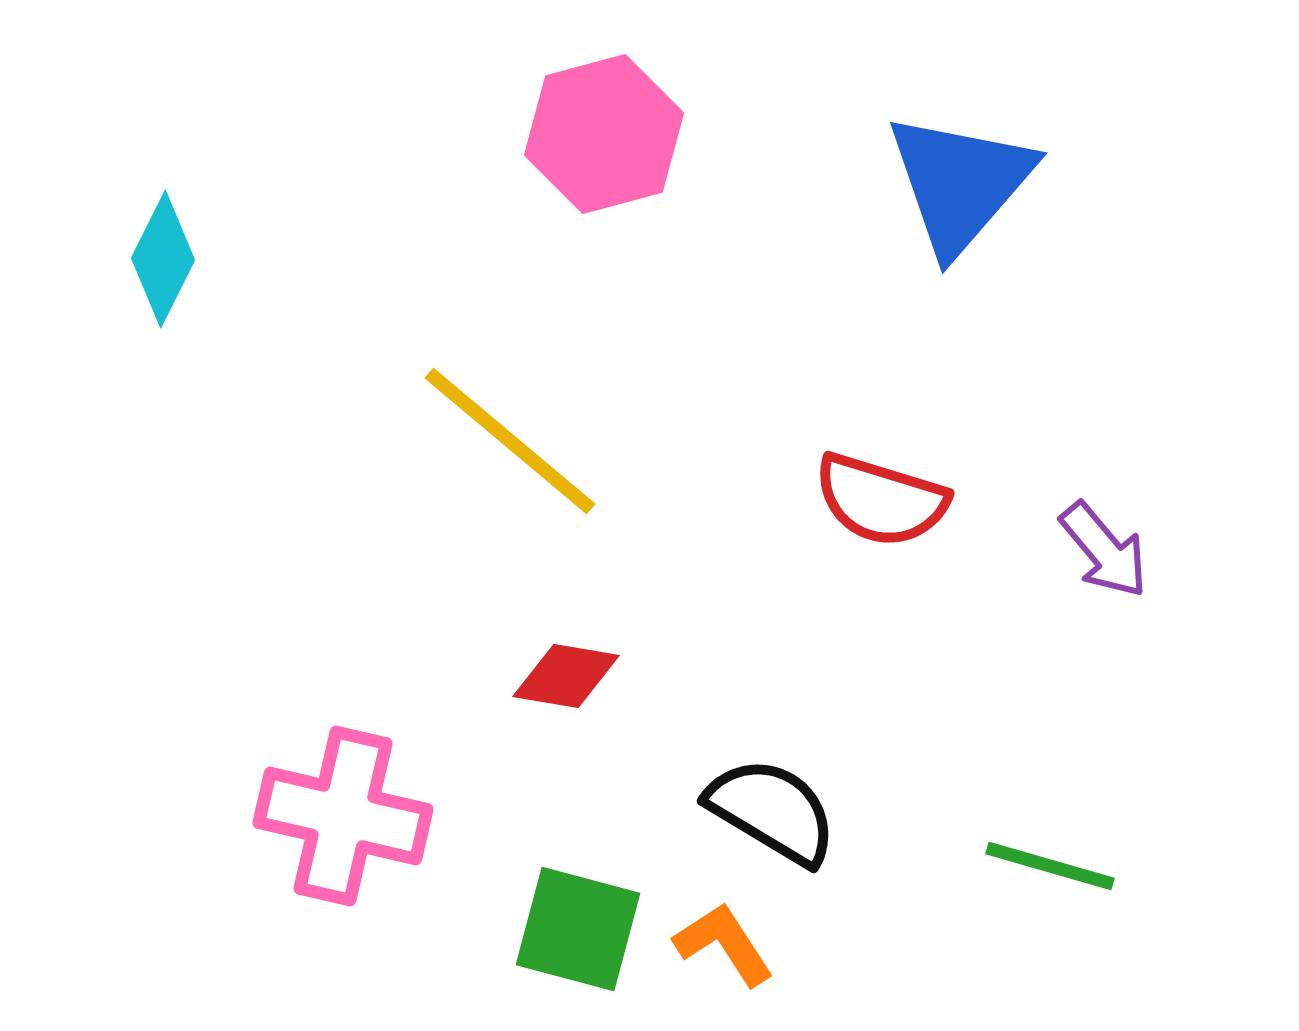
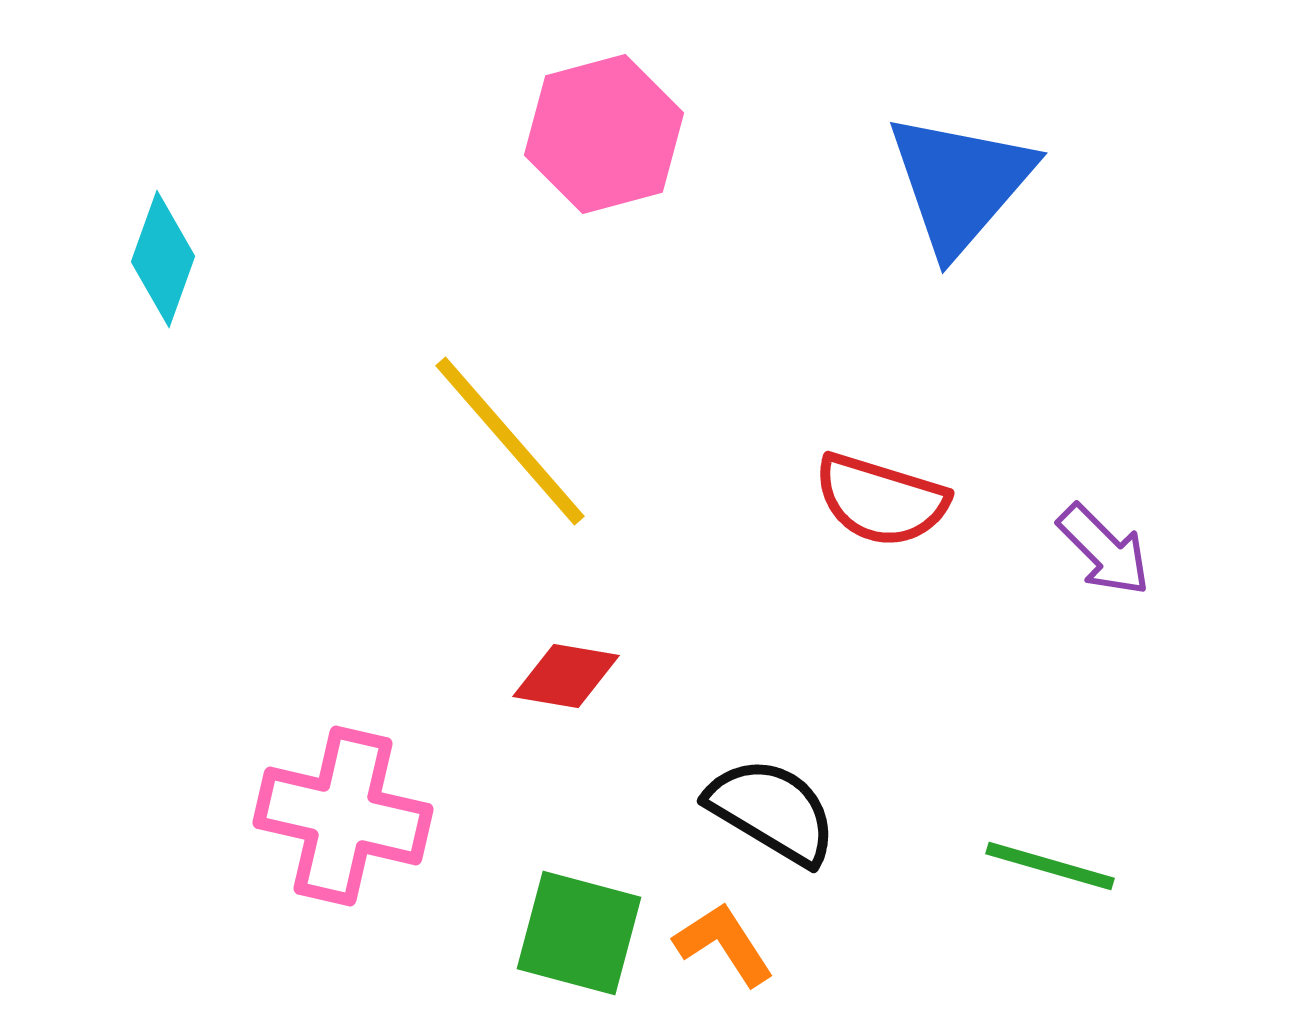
cyan diamond: rotated 7 degrees counterclockwise
yellow line: rotated 9 degrees clockwise
purple arrow: rotated 5 degrees counterclockwise
green square: moved 1 px right, 4 px down
